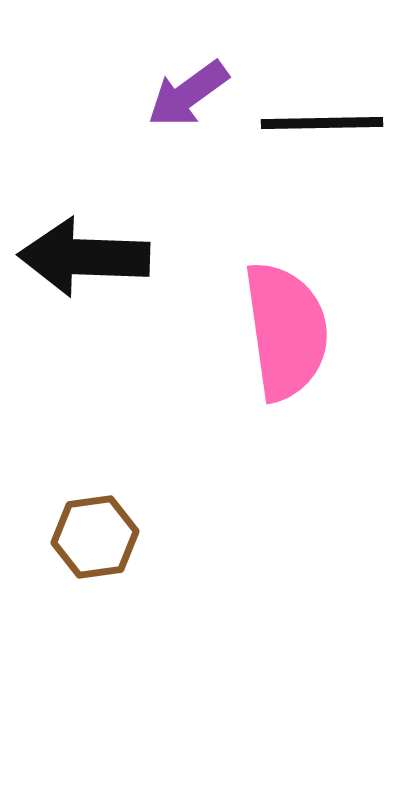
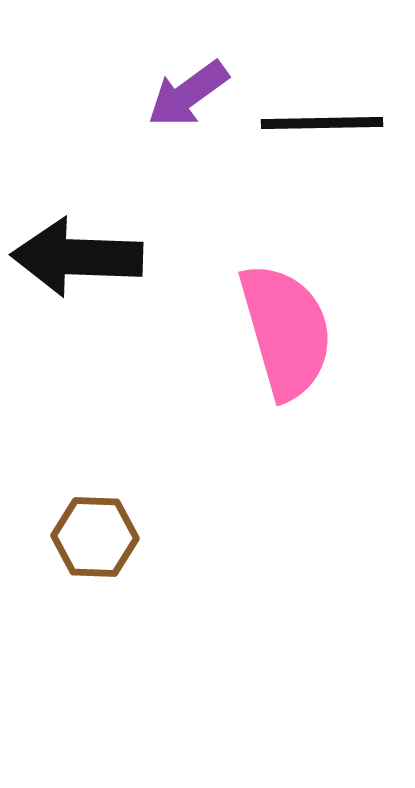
black arrow: moved 7 px left
pink semicircle: rotated 8 degrees counterclockwise
brown hexagon: rotated 10 degrees clockwise
